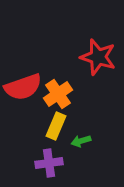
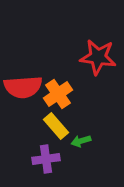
red star: rotated 9 degrees counterclockwise
red semicircle: rotated 15 degrees clockwise
yellow rectangle: rotated 64 degrees counterclockwise
purple cross: moved 3 px left, 4 px up
